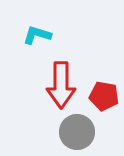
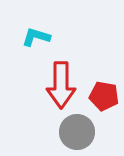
cyan L-shape: moved 1 px left, 2 px down
